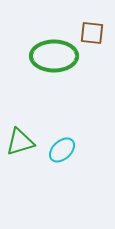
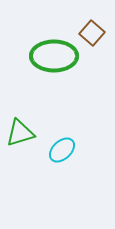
brown square: rotated 35 degrees clockwise
green triangle: moved 9 px up
